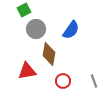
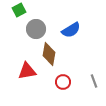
green square: moved 5 px left
blue semicircle: rotated 24 degrees clockwise
red circle: moved 1 px down
